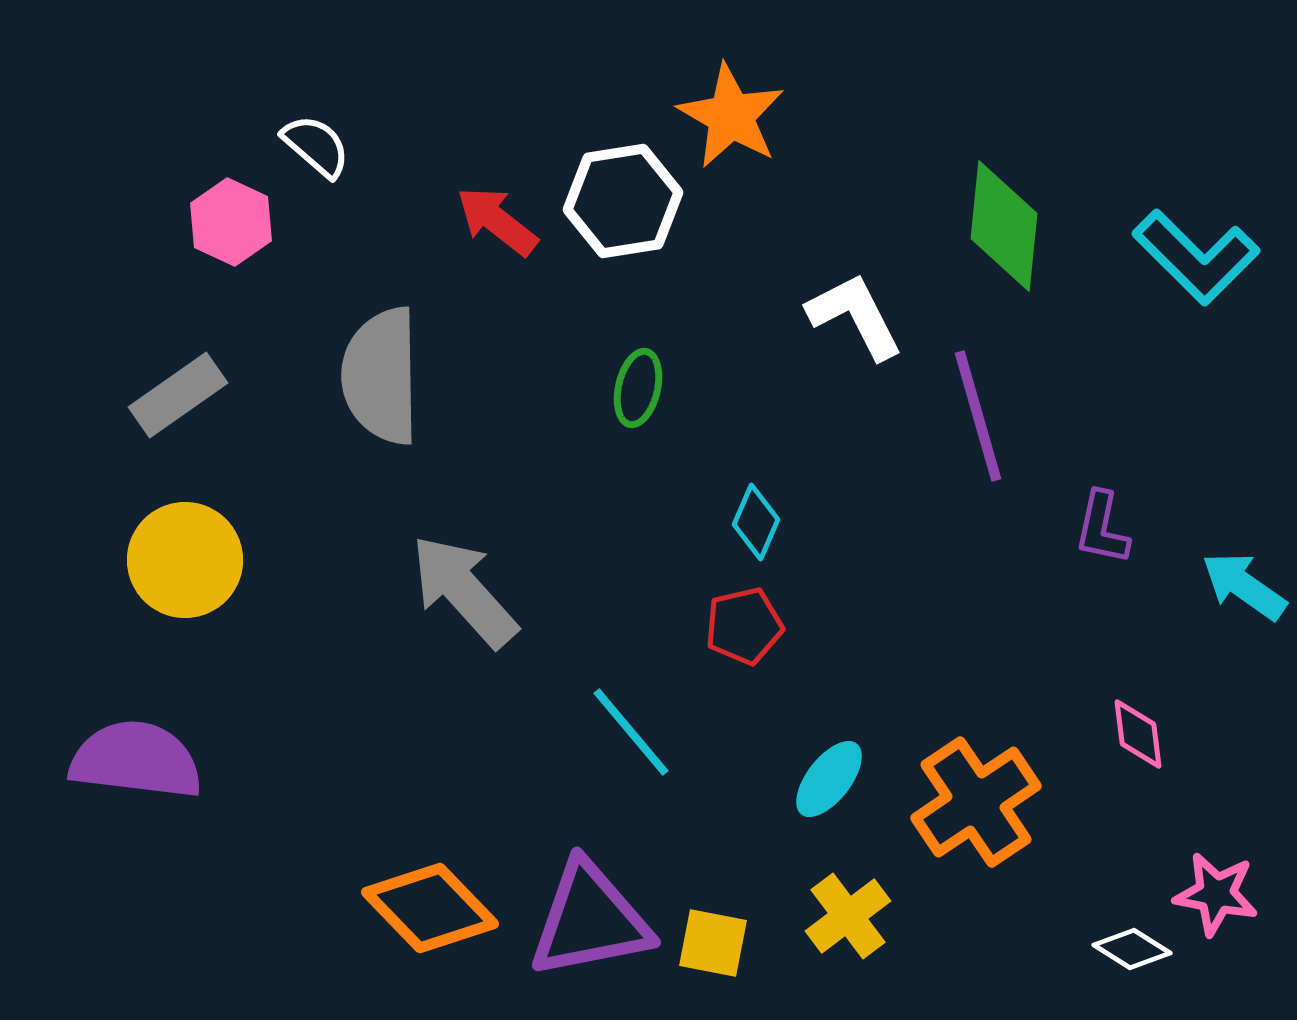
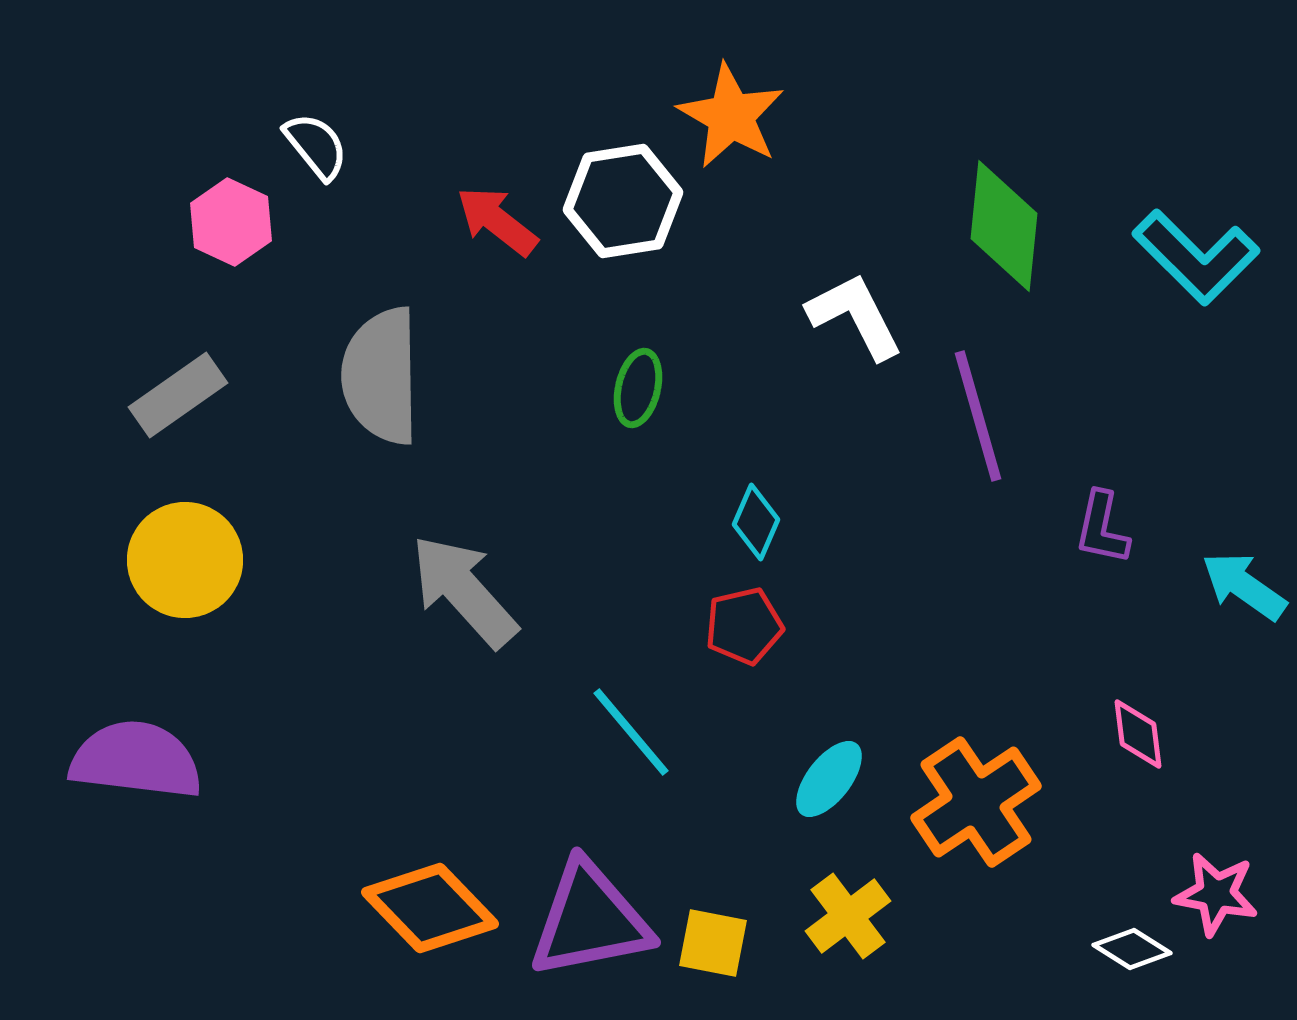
white semicircle: rotated 10 degrees clockwise
